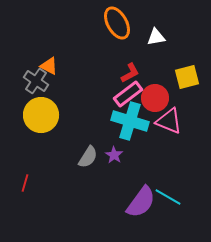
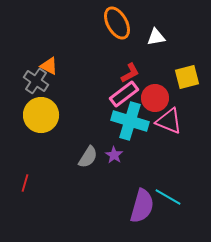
pink rectangle: moved 4 px left
purple semicircle: moved 1 px right, 4 px down; rotated 20 degrees counterclockwise
